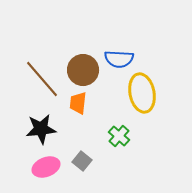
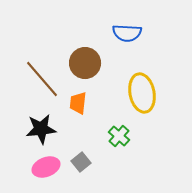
blue semicircle: moved 8 px right, 26 px up
brown circle: moved 2 px right, 7 px up
gray square: moved 1 px left, 1 px down; rotated 12 degrees clockwise
